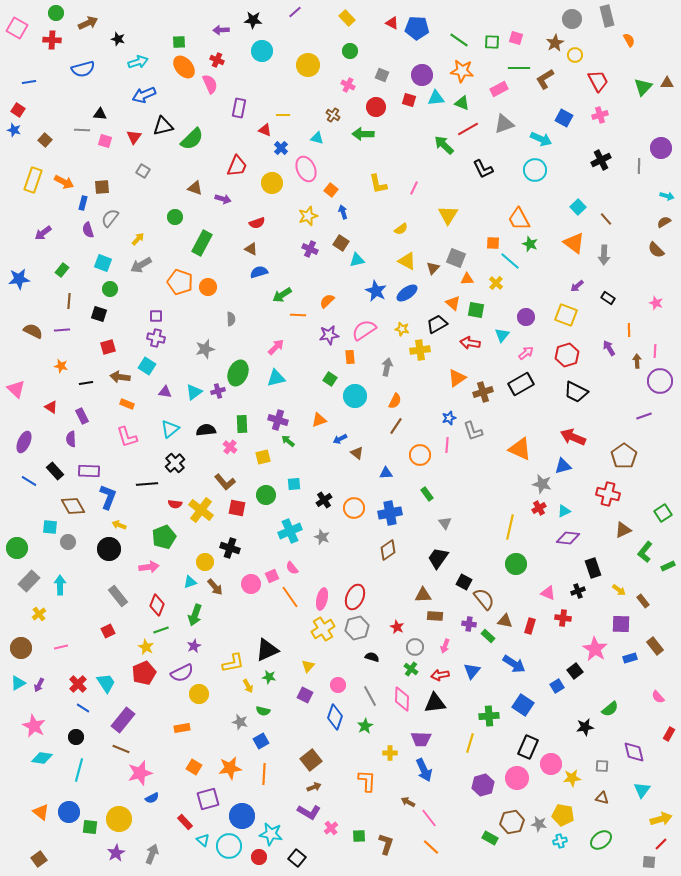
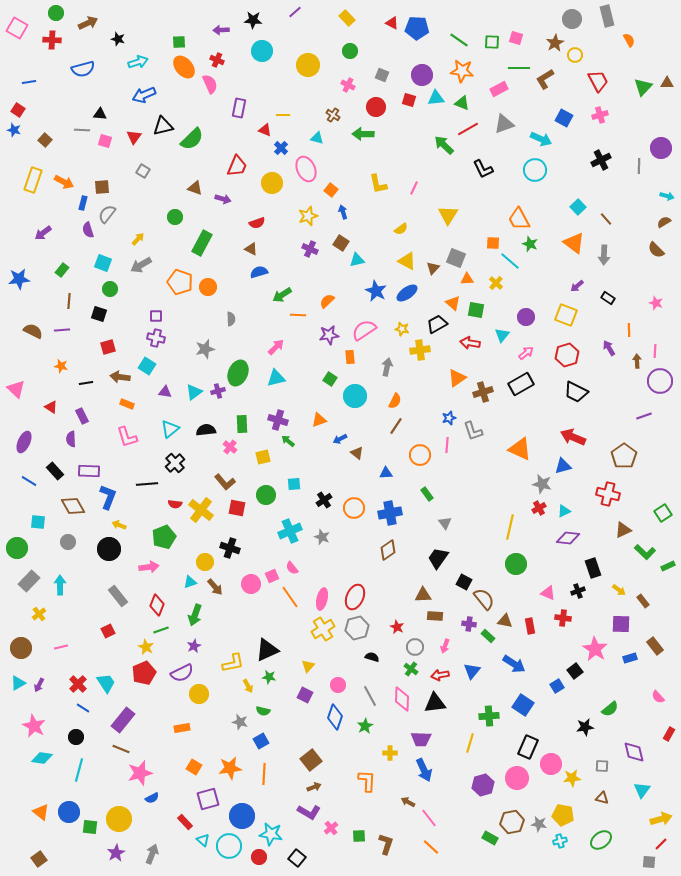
gray semicircle at (110, 218): moved 3 px left, 4 px up
cyan square at (50, 527): moved 12 px left, 5 px up
green L-shape at (645, 552): rotated 85 degrees counterclockwise
red rectangle at (530, 626): rotated 28 degrees counterclockwise
